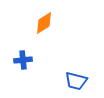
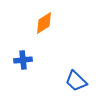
blue trapezoid: rotated 30 degrees clockwise
